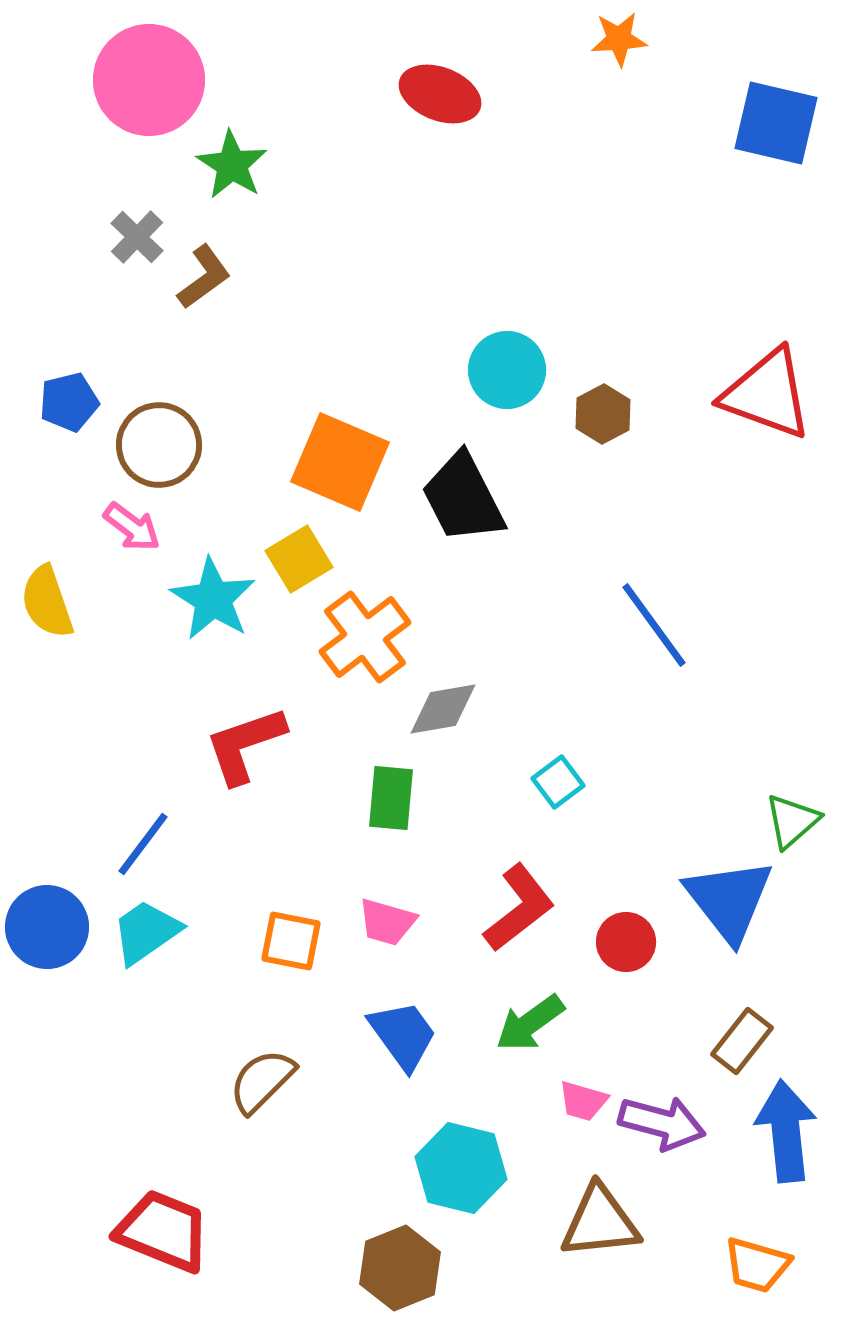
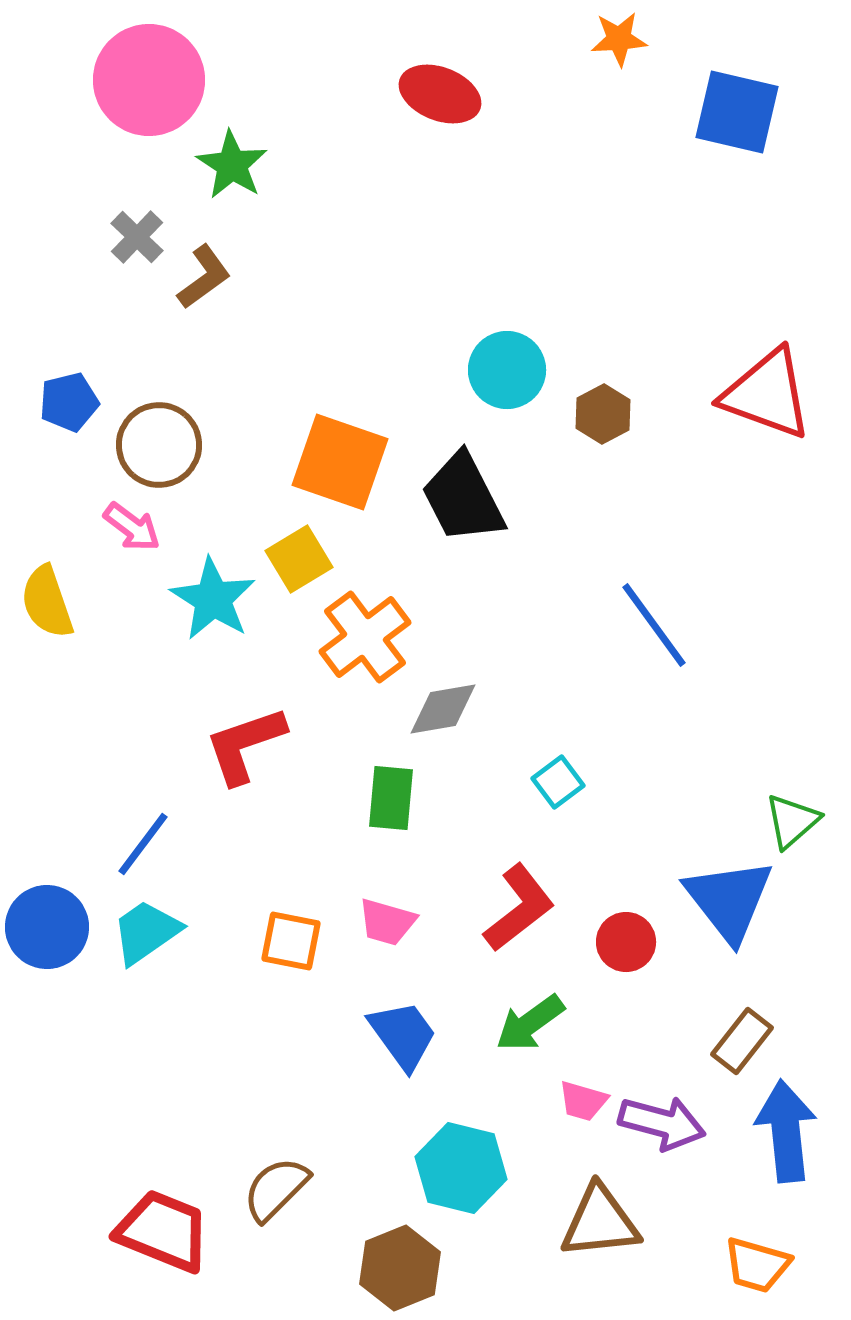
blue square at (776, 123): moved 39 px left, 11 px up
orange square at (340, 462): rotated 4 degrees counterclockwise
brown semicircle at (262, 1081): moved 14 px right, 108 px down
